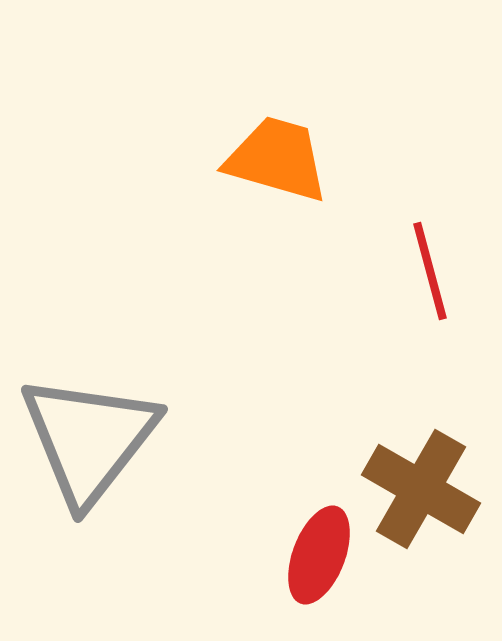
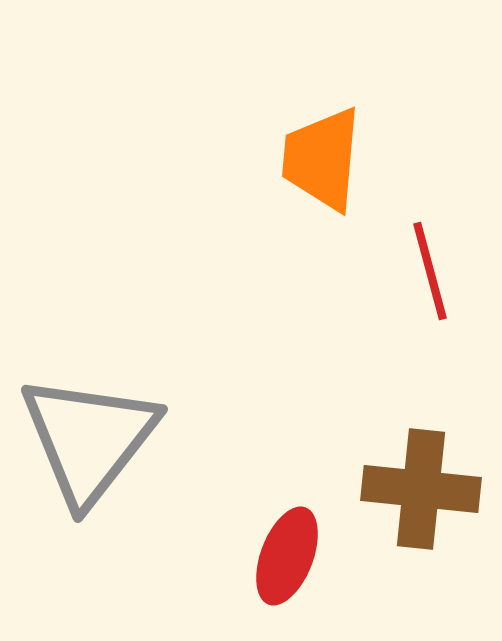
orange trapezoid: moved 45 px right; rotated 101 degrees counterclockwise
brown cross: rotated 24 degrees counterclockwise
red ellipse: moved 32 px left, 1 px down
